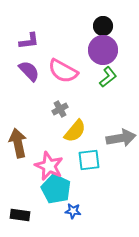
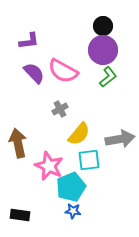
purple semicircle: moved 5 px right, 2 px down
yellow semicircle: moved 4 px right, 3 px down
gray arrow: moved 1 px left, 1 px down
cyan pentagon: moved 15 px right, 2 px up; rotated 24 degrees clockwise
